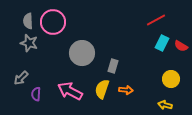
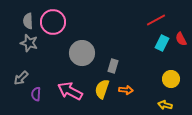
red semicircle: moved 7 px up; rotated 32 degrees clockwise
